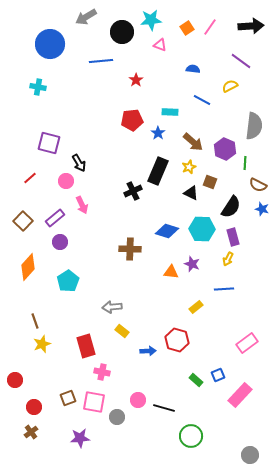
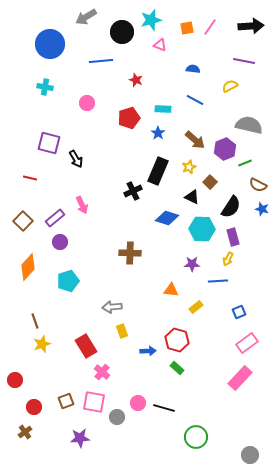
cyan star at (151, 20): rotated 10 degrees counterclockwise
orange square at (187, 28): rotated 24 degrees clockwise
purple line at (241, 61): moved 3 px right; rotated 25 degrees counterclockwise
red star at (136, 80): rotated 16 degrees counterclockwise
cyan cross at (38, 87): moved 7 px right
blue line at (202, 100): moved 7 px left
cyan rectangle at (170, 112): moved 7 px left, 3 px up
red pentagon at (132, 120): moved 3 px left, 2 px up; rotated 10 degrees counterclockwise
gray semicircle at (254, 126): moved 5 px left, 1 px up; rotated 84 degrees counterclockwise
brown arrow at (193, 142): moved 2 px right, 2 px up
purple hexagon at (225, 149): rotated 15 degrees clockwise
black arrow at (79, 163): moved 3 px left, 4 px up
green line at (245, 163): rotated 64 degrees clockwise
red line at (30, 178): rotated 56 degrees clockwise
pink circle at (66, 181): moved 21 px right, 78 px up
brown square at (210, 182): rotated 24 degrees clockwise
black triangle at (191, 193): moved 1 px right, 4 px down
blue diamond at (167, 231): moved 13 px up
brown cross at (130, 249): moved 4 px down
purple star at (192, 264): rotated 21 degrees counterclockwise
orange triangle at (171, 272): moved 18 px down
cyan pentagon at (68, 281): rotated 15 degrees clockwise
blue line at (224, 289): moved 6 px left, 8 px up
yellow rectangle at (122, 331): rotated 32 degrees clockwise
red rectangle at (86, 346): rotated 15 degrees counterclockwise
pink cross at (102, 372): rotated 28 degrees clockwise
blue square at (218, 375): moved 21 px right, 63 px up
green rectangle at (196, 380): moved 19 px left, 12 px up
pink rectangle at (240, 395): moved 17 px up
brown square at (68, 398): moved 2 px left, 3 px down
pink circle at (138, 400): moved 3 px down
brown cross at (31, 432): moved 6 px left
green circle at (191, 436): moved 5 px right, 1 px down
